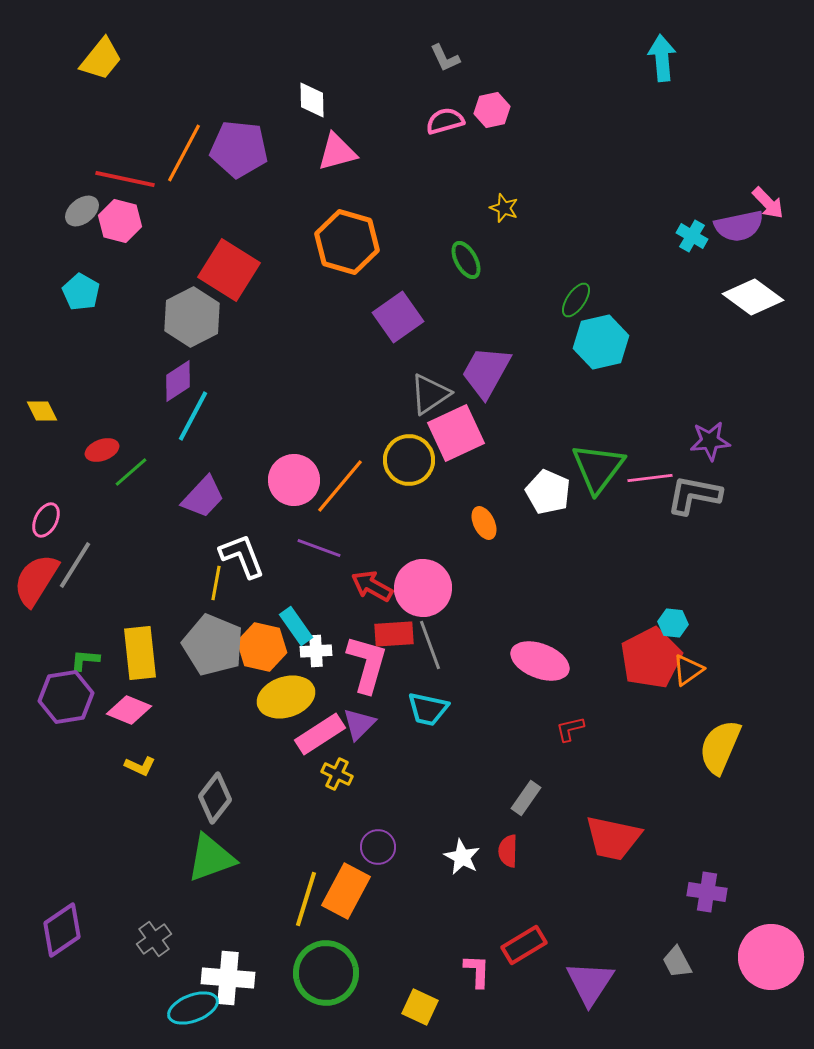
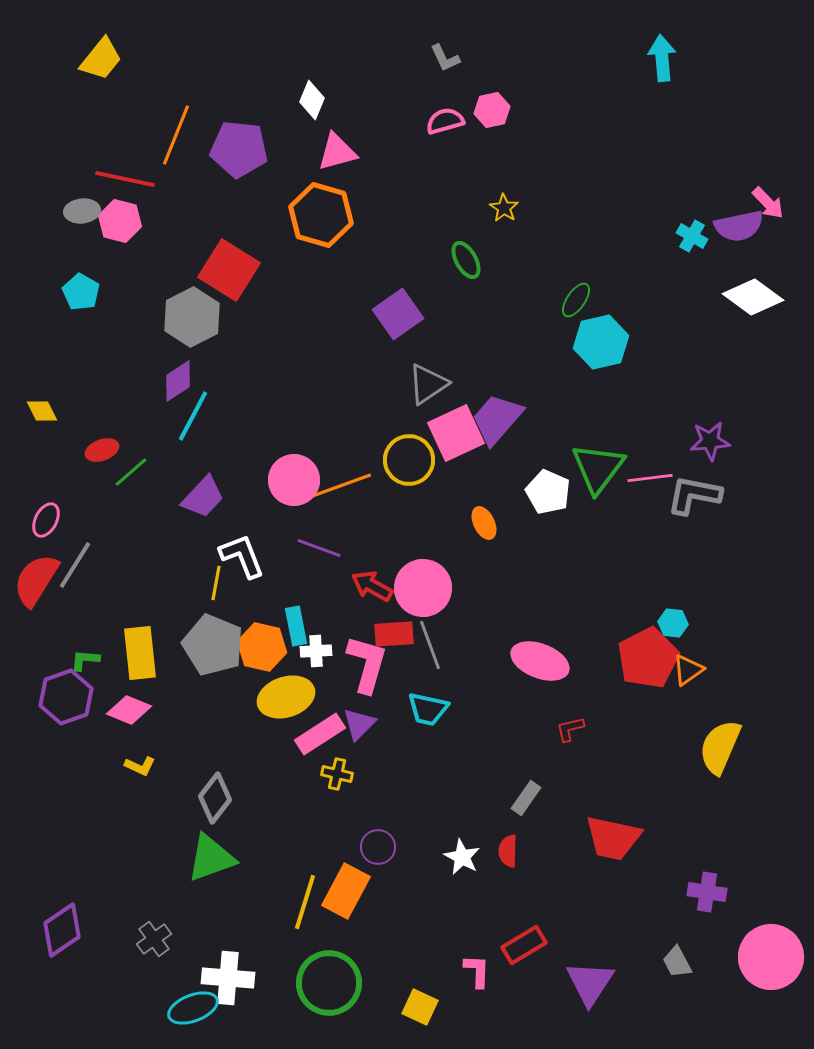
white diamond at (312, 100): rotated 24 degrees clockwise
orange line at (184, 153): moved 8 px left, 18 px up; rotated 6 degrees counterclockwise
yellow star at (504, 208): rotated 12 degrees clockwise
gray ellipse at (82, 211): rotated 32 degrees clockwise
orange hexagon at (347, 242): moved 26 px left, 27 px up
purple square at (398, 317): moved 3 px up
purple trapezoid at (486, 372): moved 11 px right, 47 px down; rotated 12 degrees clockwise
gray triangle at (430, 394): moved 2 px left, 10 px up
orange line at (340, 486): rotated 30 degrees clockwise
cyan rectangle at (296, 626): rotated 24 degrees clockwise
red pentagon at (651, 658): moved 3 px left
purple hexagon at (66, 697): rotated 10 degrees counterclockwise
yellow cross at (337, 774): rotated 12 degrees counterclockwise
yellow line at (306, 899): moved 1 px left, 3 px down
green circle at (326, 973): moved 3 px right, 10 px down
